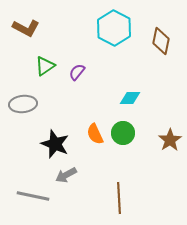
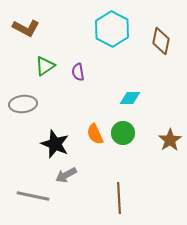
cyan hexagon: moved 2 px left, 1 px down
purple semicircle: moved 1 px right; rotated 48 degrees counterclockwise
